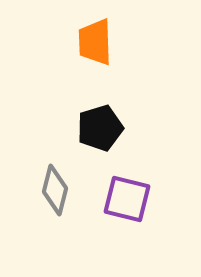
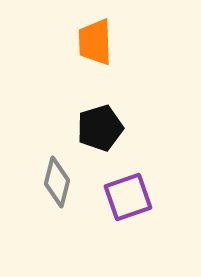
gray diamond: moved 2 px right, 8 px up
purple square: moved 1 px right, 2 px up; rotated 33 degrees counterclockwise
